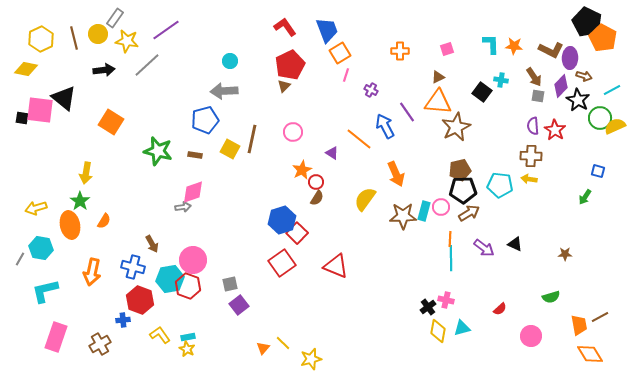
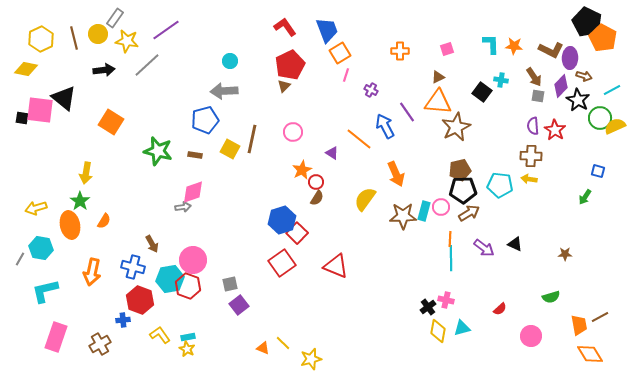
orange triangle at (263, 348): rotated 48 degrees counterclockwise
